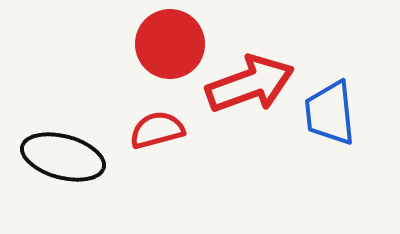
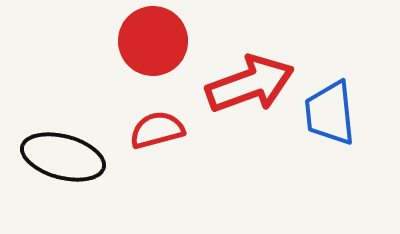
red circle: moved 17 px left, 3 px up
